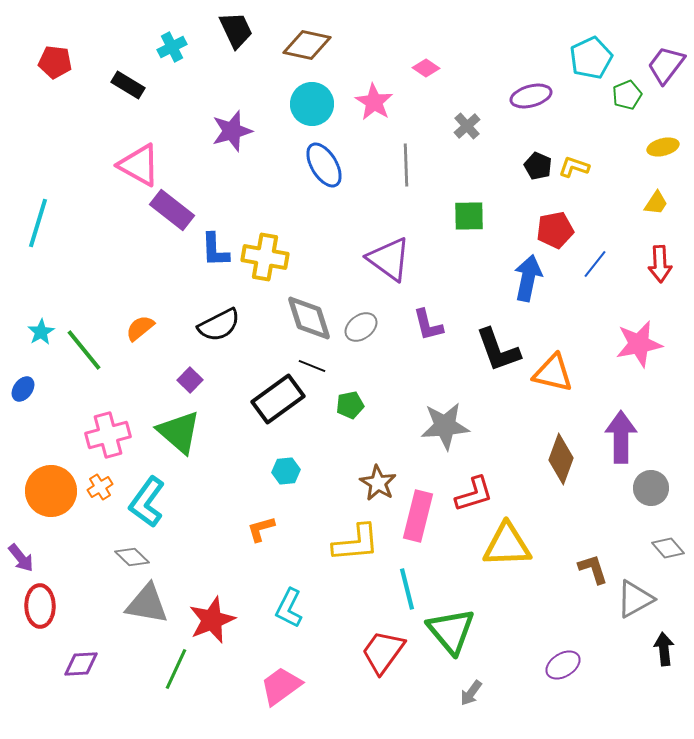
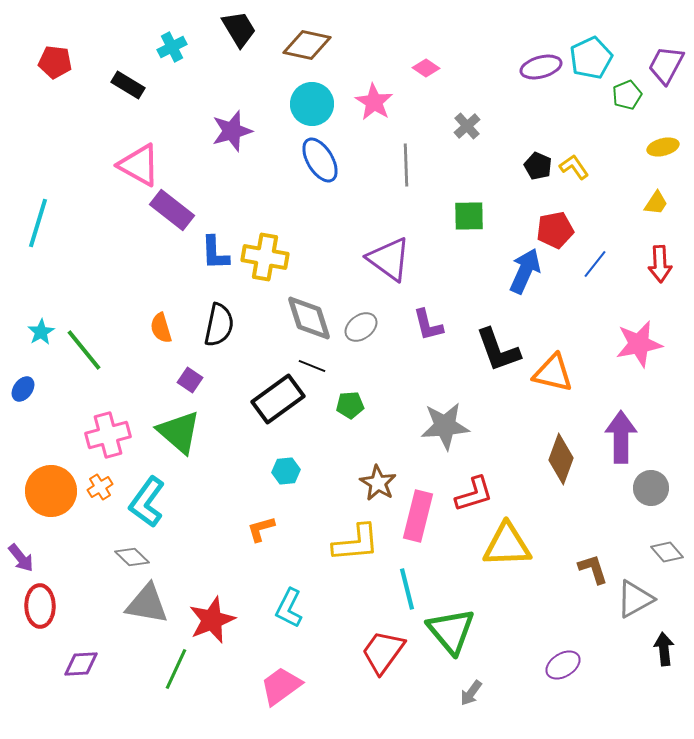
black trapezoid at (236, 30): moved 3 px right, 1 px up; rotated 6 degrees counterclockwise
purple trapezoid at (666, 65): rotated 9 degrees counterclockwise
purple ellipse at (531, 96): moved 10 px right, 29 px up
blue ellipse at (324, 165): moved 4 px left, 5 px up
yellow L-shape at (574, 167): rotated 36 degrees clockwise
blue L-shape at (215, 250): moved 3 px down
blue arrow at (528, 278): moved 3 px left, 7 px up; rotated 12 degrees clockwise
black semicircle at (219, 325): rotated 51 degrees counterclockwise
orange semicircle at (140, 328): moved 21 px right; rotated 68 degrees counterclockwise
purple square at (190, 380): rotated 10 degrees counterclockwise
green pentagon at (350, 405): rotated 8 degrees clockwise
gray diamond at (668, 548): moved 1 px left, 4 px down
